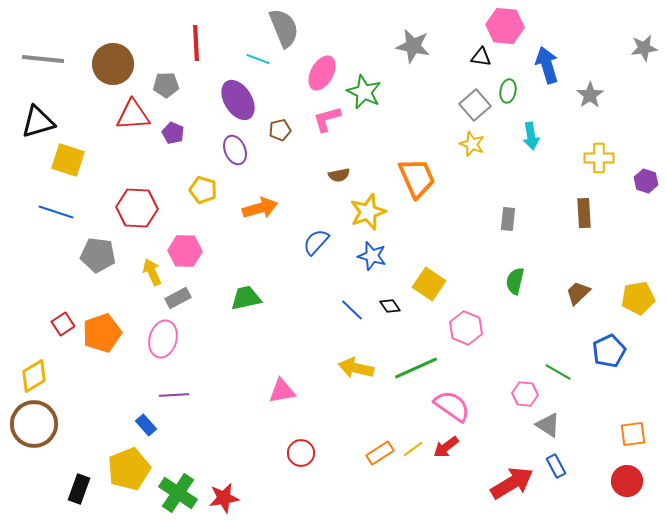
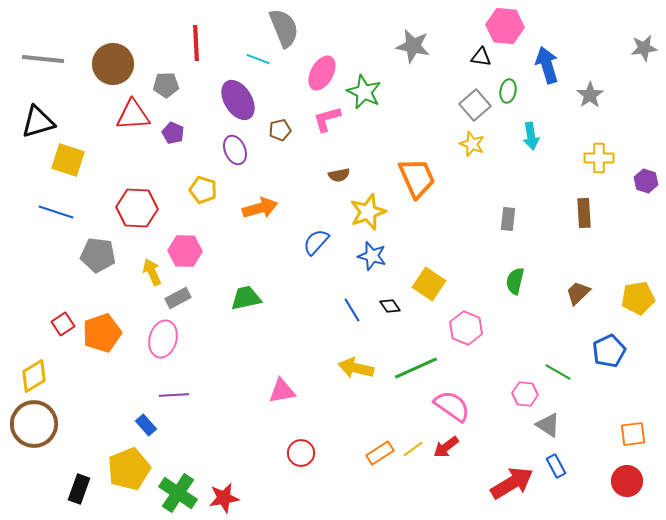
blue line at (352, 310): rotated 15 degrees clockwise
